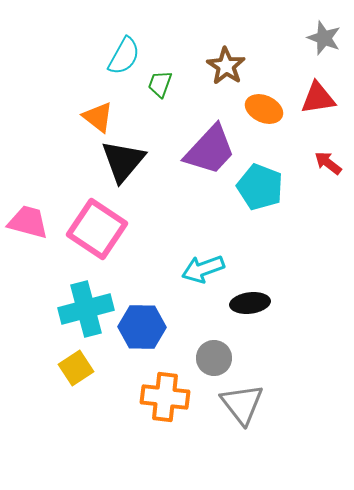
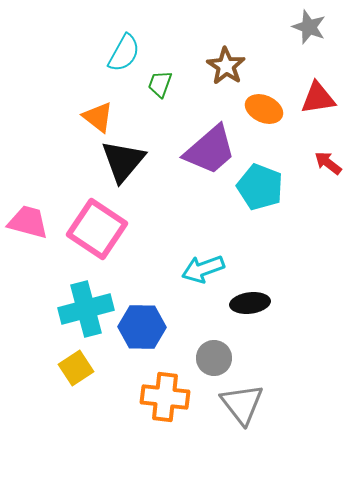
gray star: moved 15 px left, 11 px up
cyan semicircle: moved 3 px up
purple trapezoid: rotated 6 degrees clockwise
